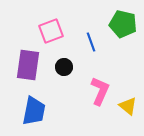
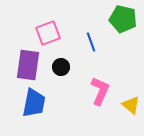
green pentagon: moved 5 px up
pink square: moved 3 px left, 2 px down
black circle: moved 3 px left
yellow triangle: moved 3 px right, 1 px up
blue trapezoid: moved 8 px up
